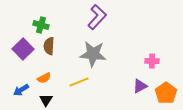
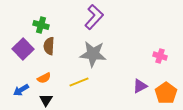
purple L-shape: moved 3 px left
pink cross: moved 8 px right, 5 px up; rotated 16 degrees clockwise
